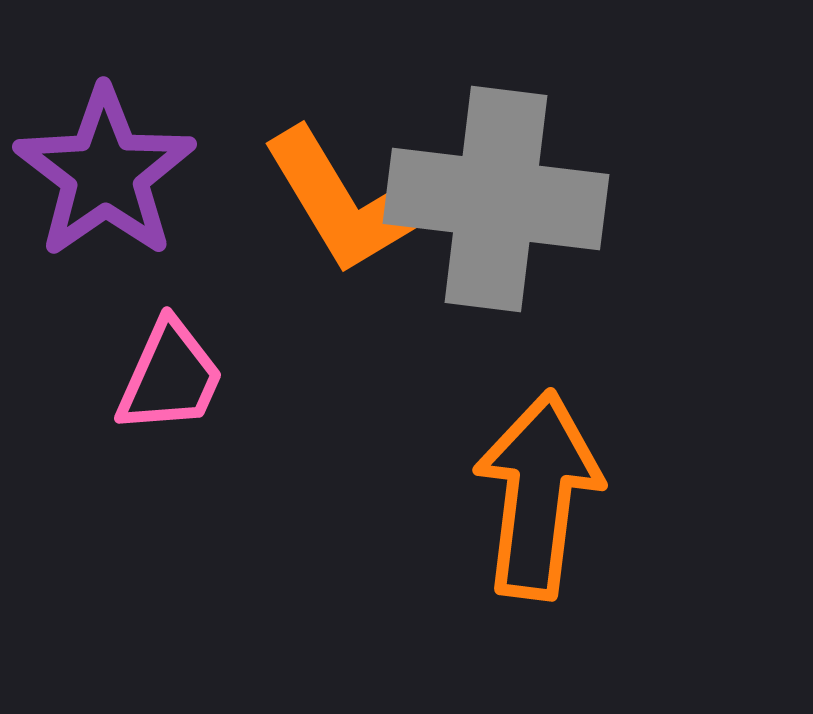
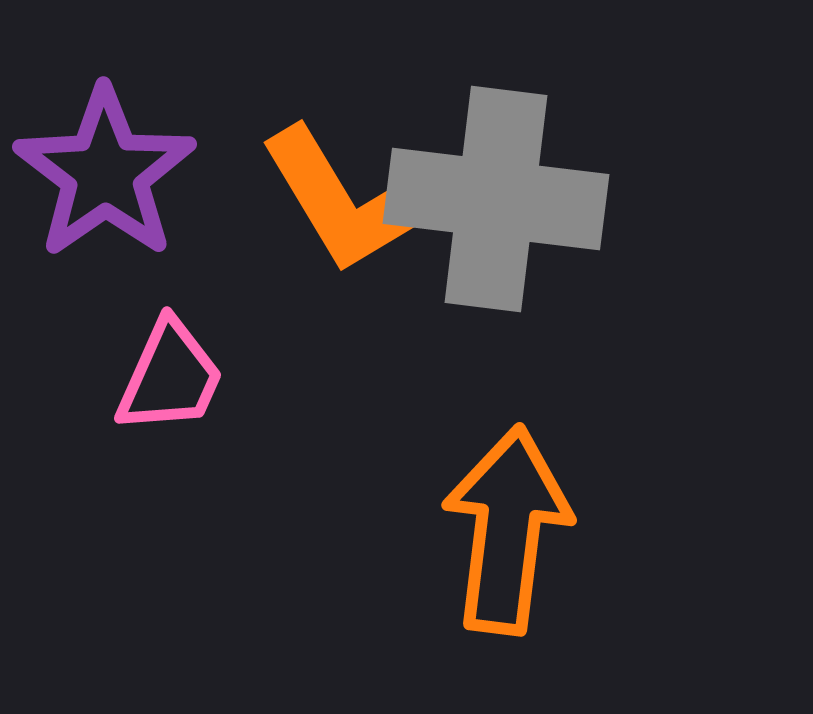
orange L-shape: moved 2 px left, 1 px up
orange arrow: moved 31 px left, 35 px down
